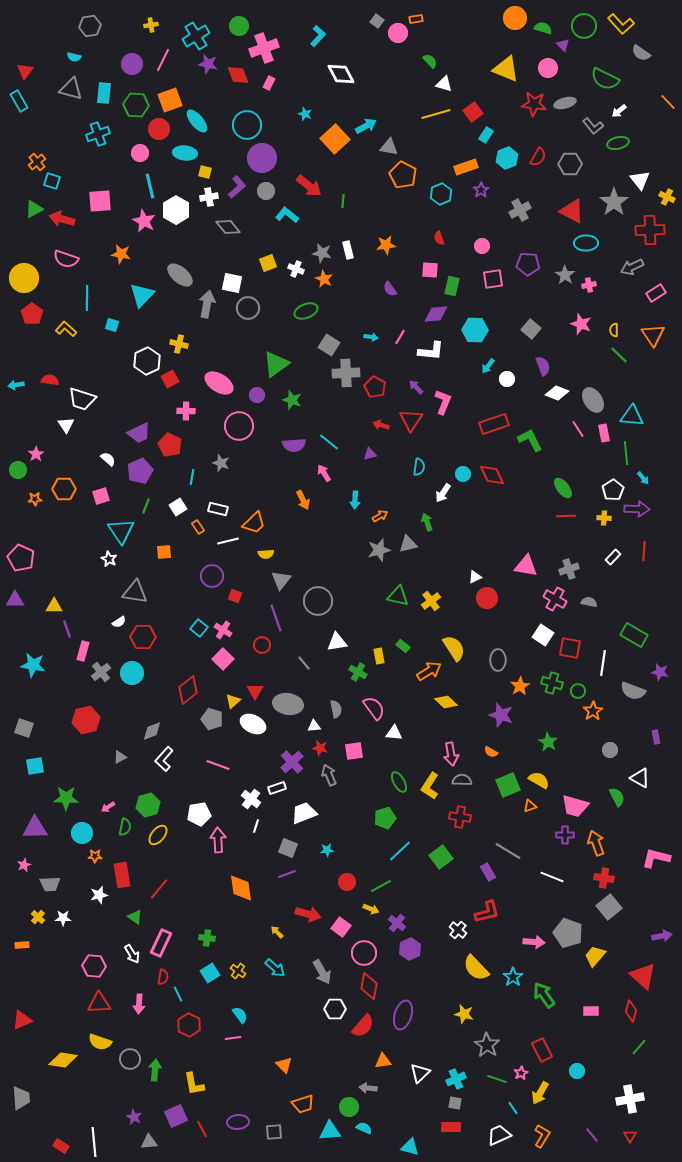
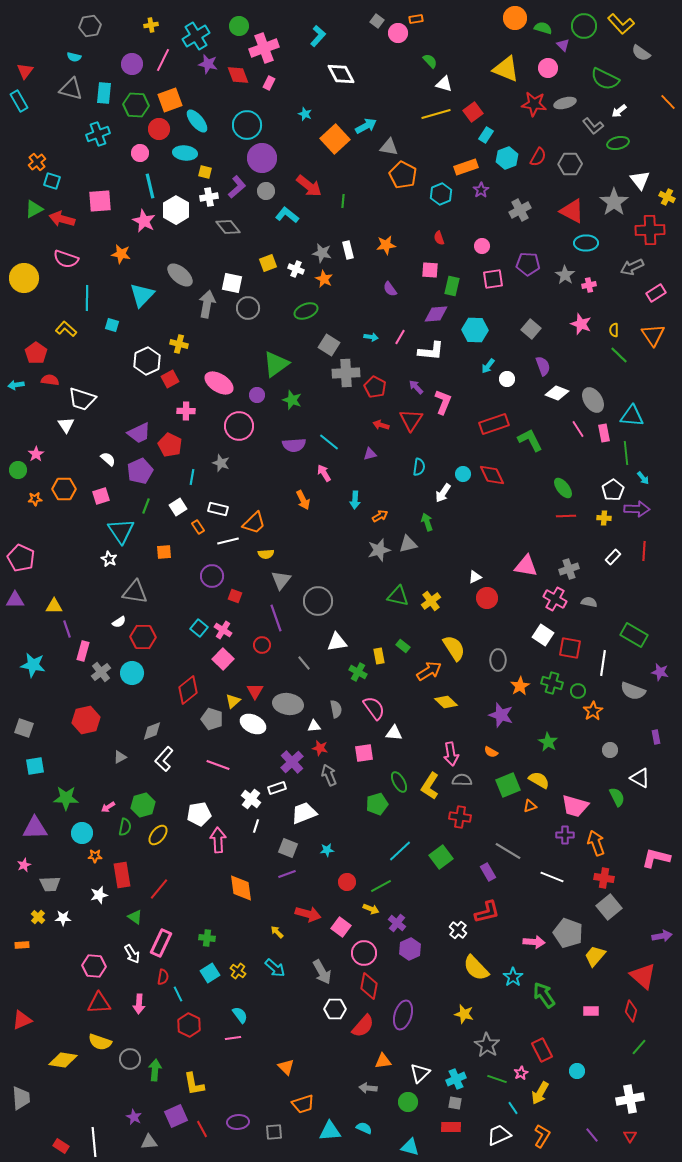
red pentagon at (32, 314): moved 4 px right, 39 px down
pink square at (354, 751): moved 10 px right, 2 px down
green hexagon at (148, 805): moved 5 px left
green pentagon at (385, 818): moved 8 px left, 14 px up
orange triangle at (284, 1065): moved 2 px right, 2 px down
green circle at (349, 1107): moved 59 px right, 5 px up
